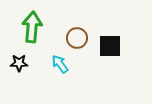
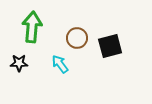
black square: rotated 15 degrees counterclockwise
